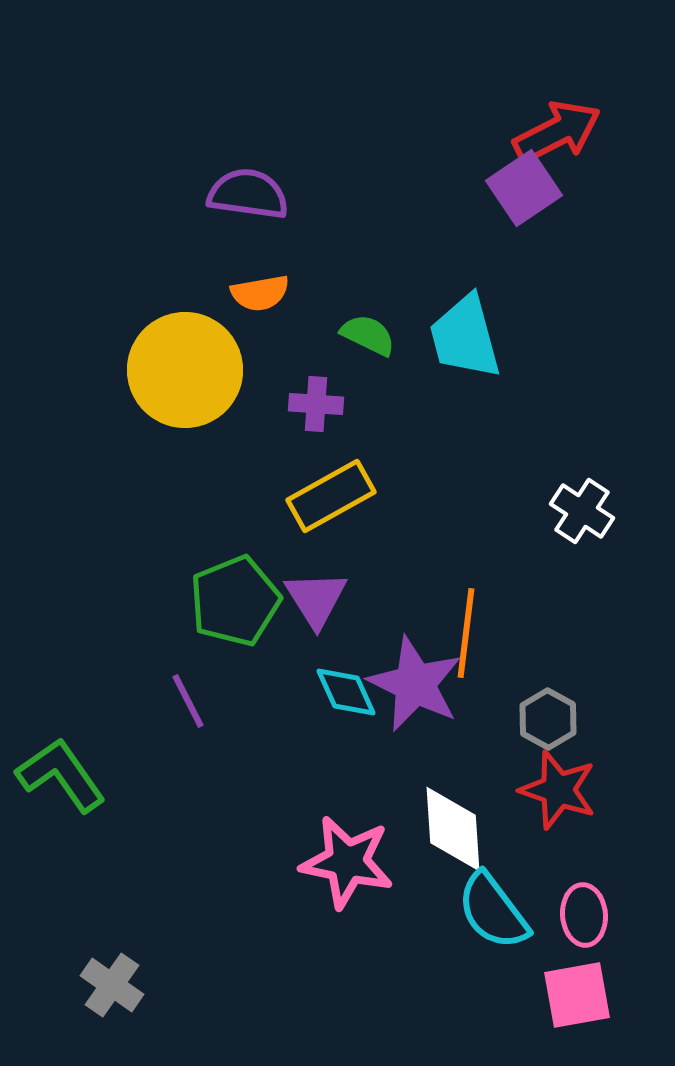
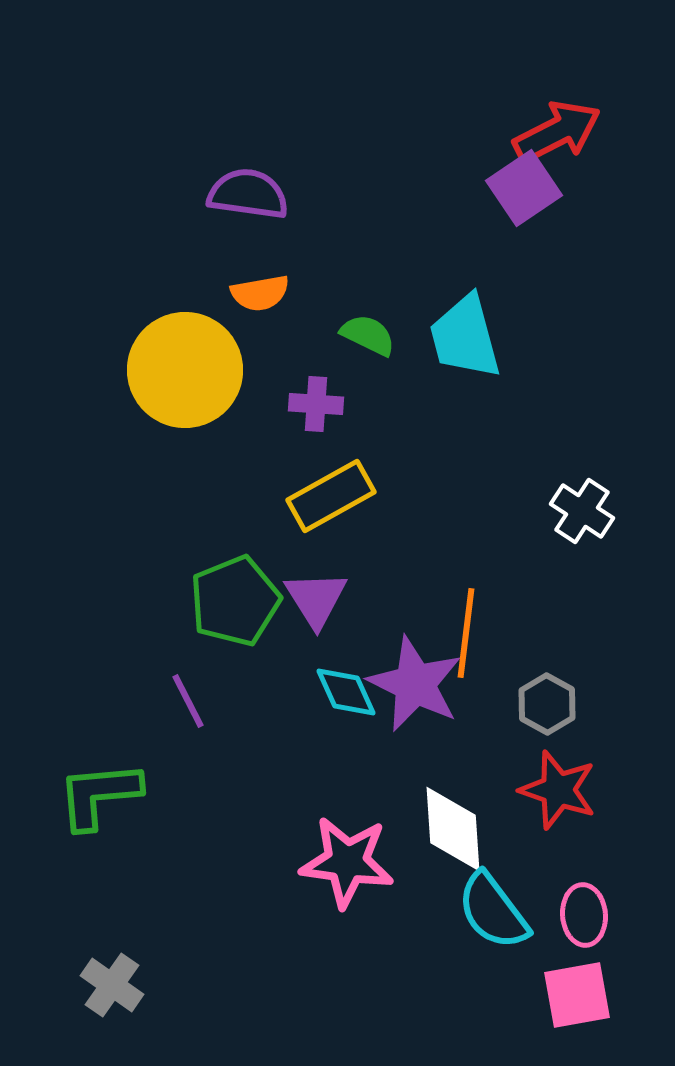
gray hexagon: moved 1 px left, 15 px up
green L-shape: moved 38 px right, 20 px down; rotated 60 degrees counterclockwise
pink star: rotated 4 degrees counterclockwise
